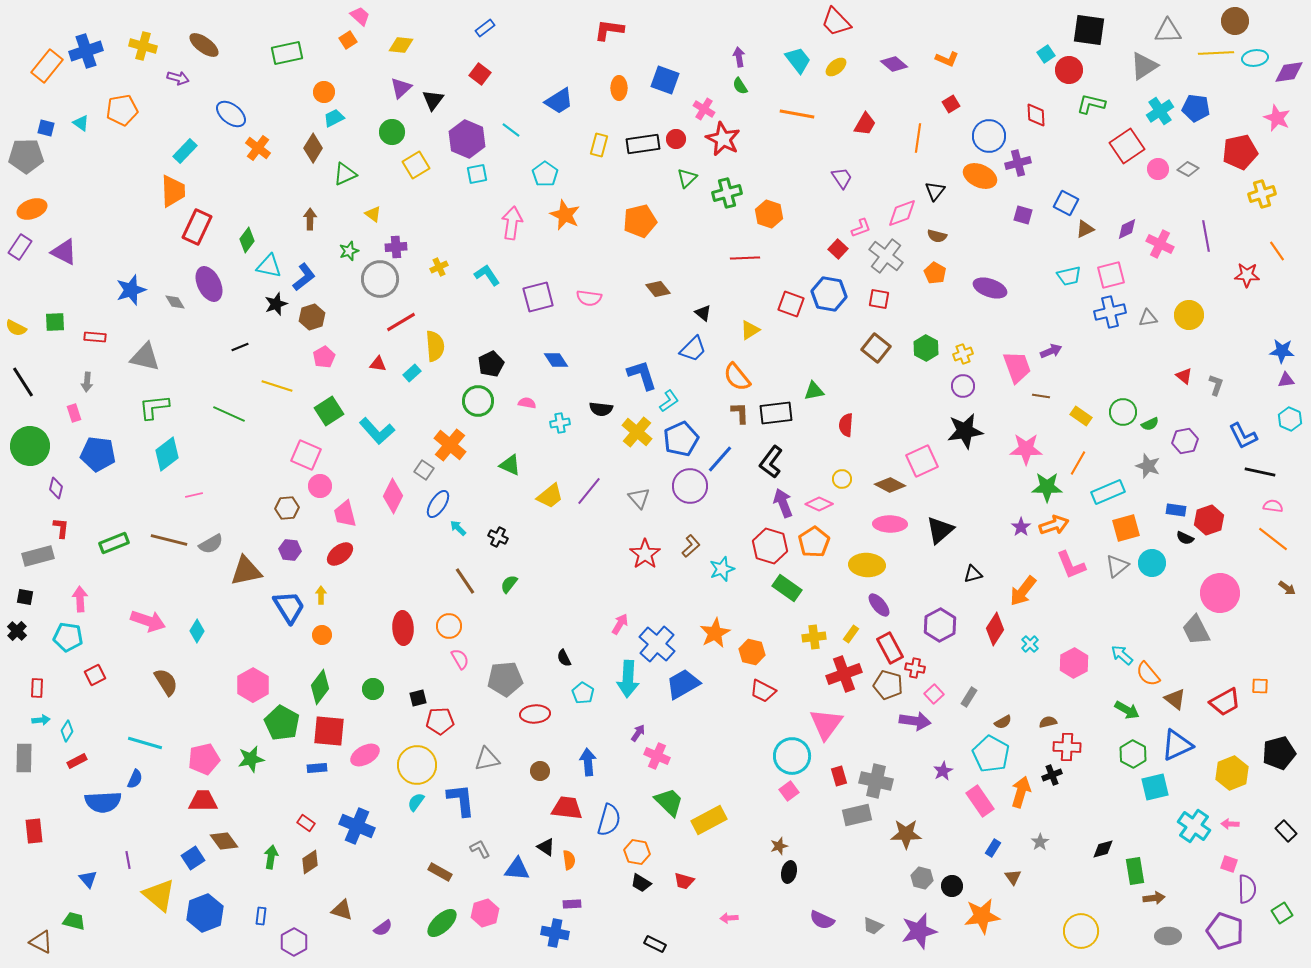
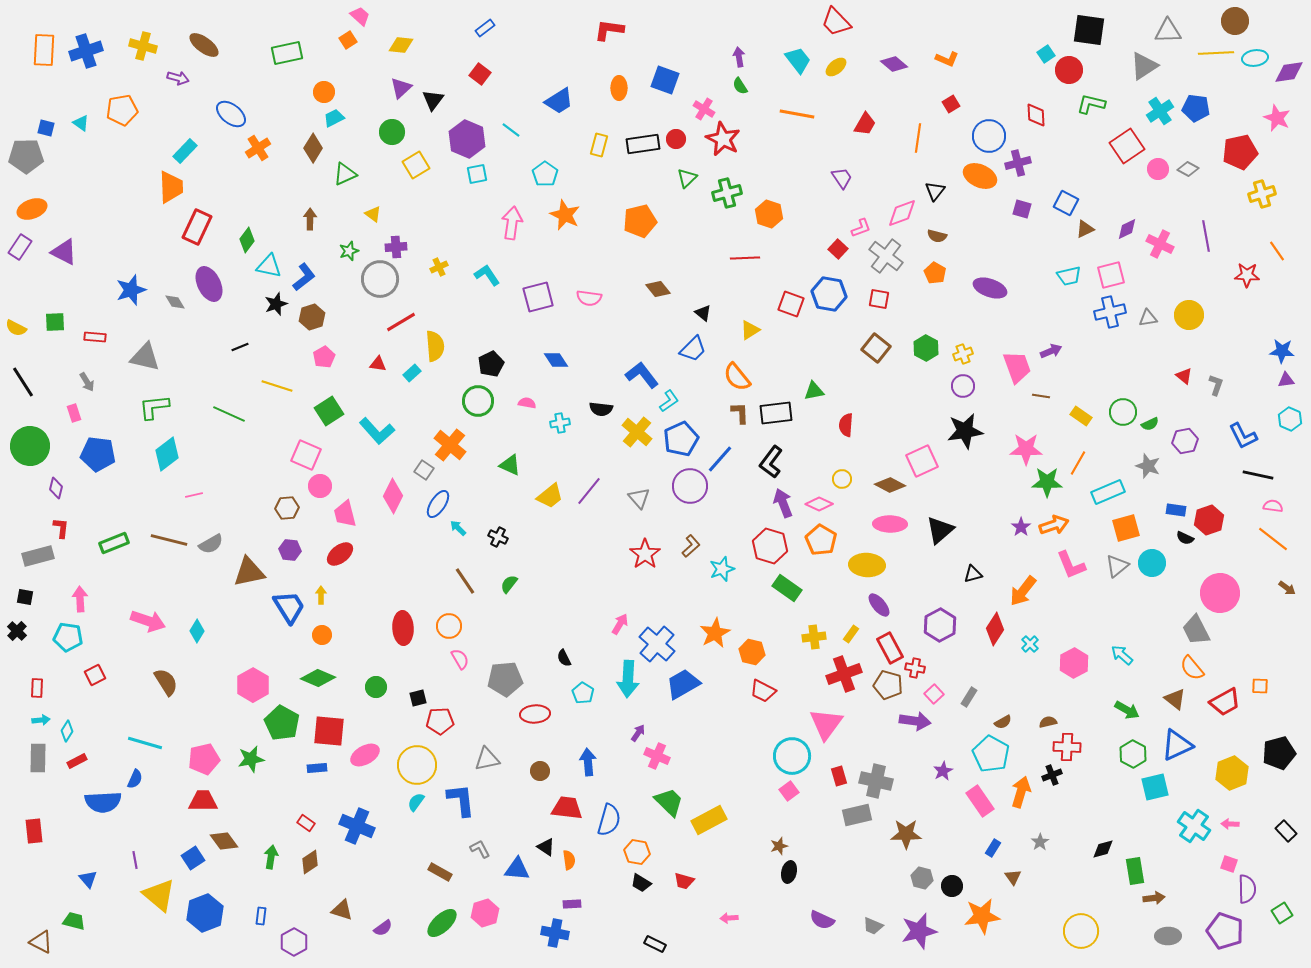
orange rectangle at (47, 66): moved 3 px left, 16 px up; rotated 36 degrees counterclockwise
orange cross at (258, 148): rotated 20 degrees clockwise
orange trapezoid at (173, 191): moved 2 px left, 4 px up
purple square at (1023, 215): moved 1 px left, 6 px up
blue L-shape at (642, 375): rotated 20 degrees counterclockwise
gray arrow at (87, 382): rotated 36 degrees counterclockwise
black line at (1260, 472): moved 2 px left, 3 px down
green star at (1047, 487): moved 5 px up
orange pentagon at (814, 542): moved 7 px right, 2 px up; rotated 8 degrees counterclockwise
brown triangle at (246, 571): moved 3 px right, 1 px down
orange semicircle at (1148, 674): moved 44 px right, 6 px up
green diamond at (320, 687): moved 2 px left, 9 px up; rotated 76 degrees clockwise
green circle at (373, 689): moved 3 px right, 2 px up
gray rectangle at (24, 758): moved 14 px right
purple line at (128, 860): moved 7 px right
